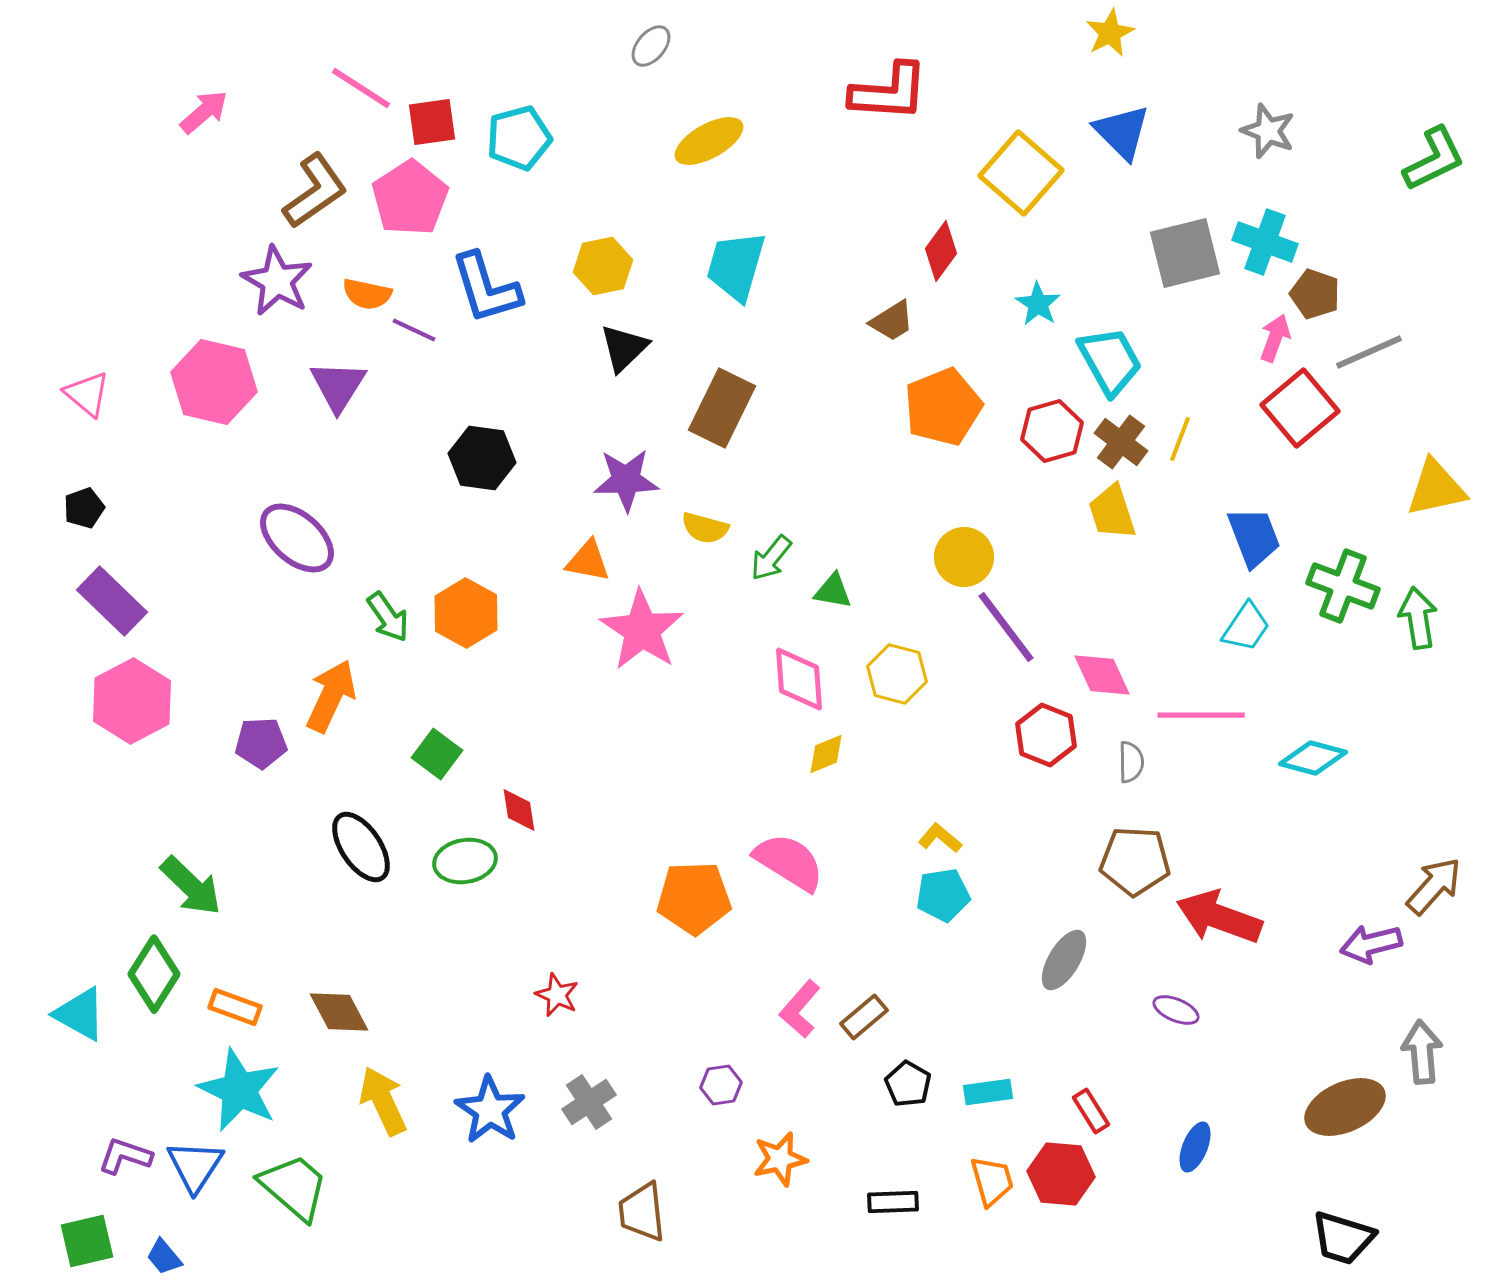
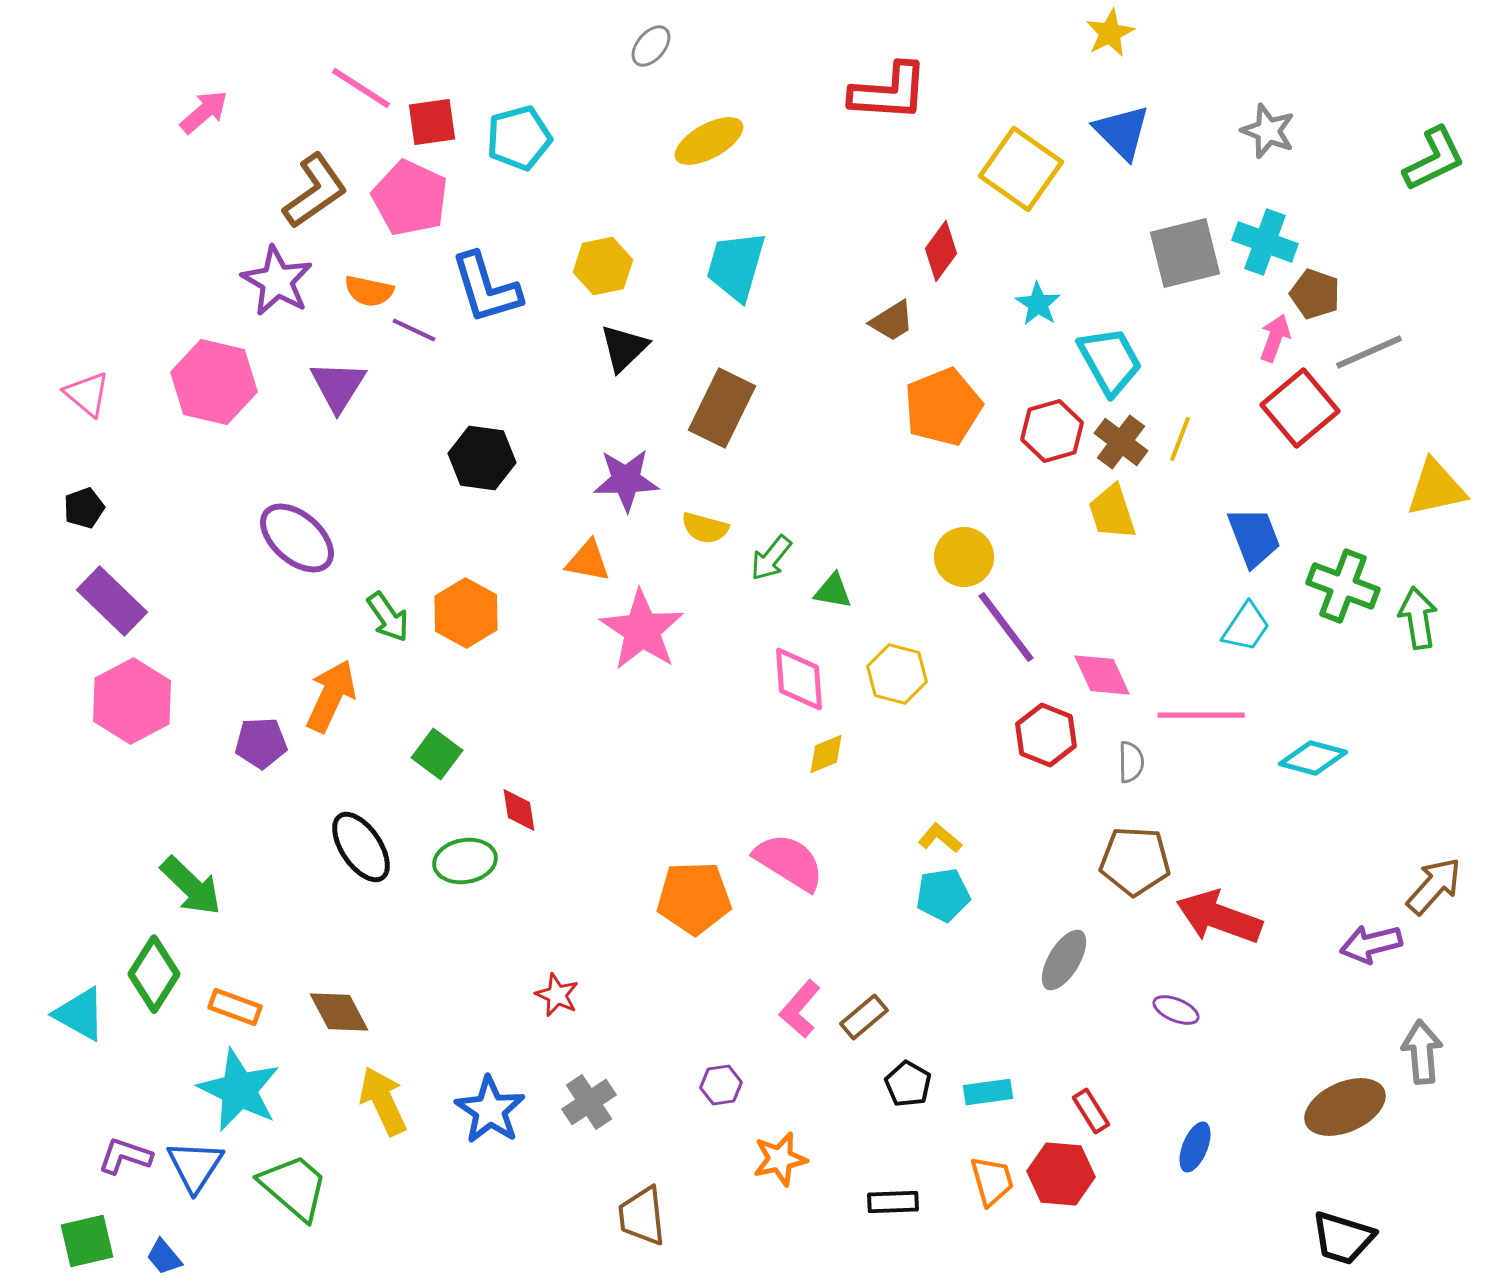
yellow square at (1021, 173): moved 4 px up; rotated 6 degrees counterclockwise
pink pentagon at (410, 198): rotated 14 degrees counterclockwise
orange semicircle at (367, 294): moved 2 px right, 3 px up
brown trapezoid at (642, 1212): moved 4 px down
